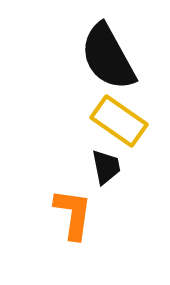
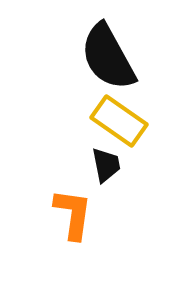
black trapezoid: moved 2 px up
